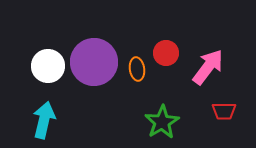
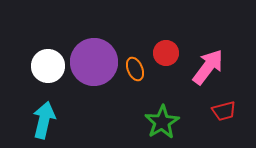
orange ellipse: moved 2 px left; rotated 15 degrees counterclockwise
red trapezoid: rotated 15 degrees counterclockwise
